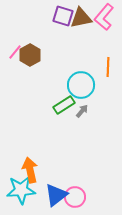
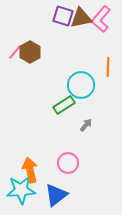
pink L-shape: moved 3 px left, 2 px down
brown hexagon: moved 3 px up
gray arrow: moved 4 px right, 14 px down
pink circle: moved 7 px left, 34 px up
